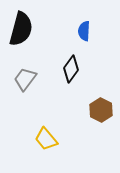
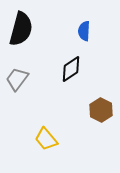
black diamond: rotated 20 degrees clockwise
gray trapezoid: moved 8 px left
